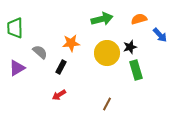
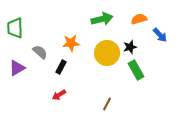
green rectangle: rotated 12 degrees counterclockwise
